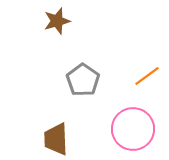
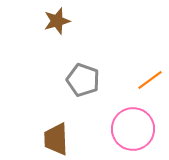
orange line: moved 3 px right, 4 px down
gray pentagon: rotated 16 degrees counterclockwise
